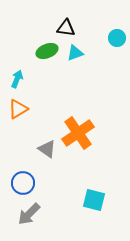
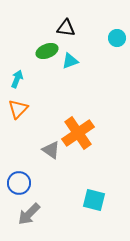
cyan triangle: moved 5 px left, 8 px down
orange triangle: rotated 15 degrees counterclockwise
gray triangle: moved 4 px right, 1 px down
blue circle: moved 4 px left
